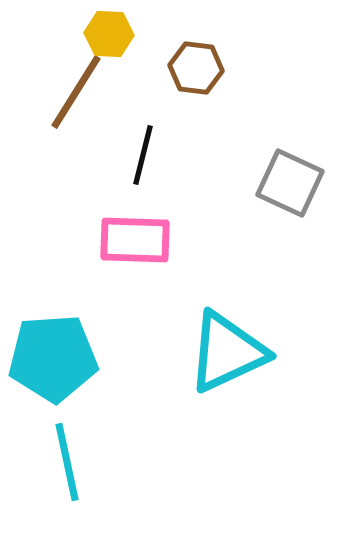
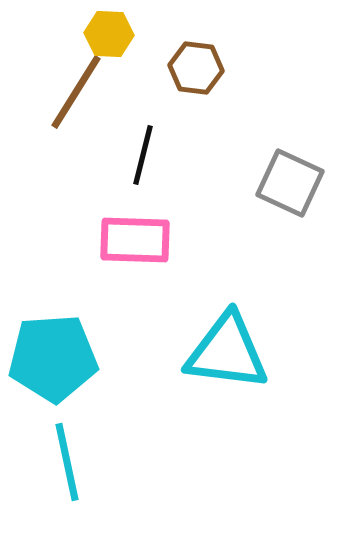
cyan triangle: rotated 32 degrees clockwise
